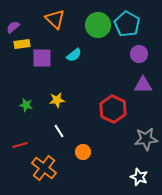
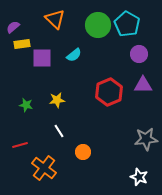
red hexagon: moved 4 px left, 17 px up; rotated 12 degrees clockwise
